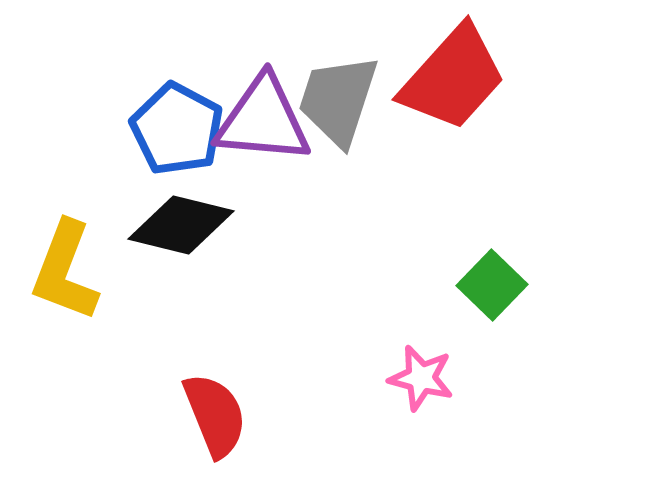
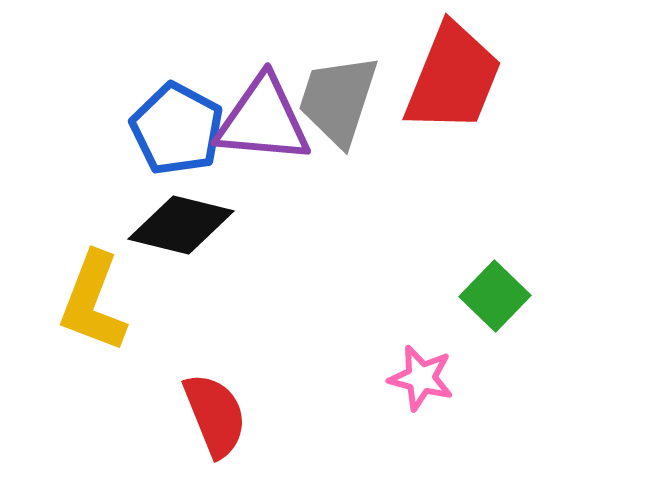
red trapezoid: rotated 20 degrees counterclockwise
yellow L-shape: moved 28 px right, 31 px down
green square: moved 3 px right, 11 px down
